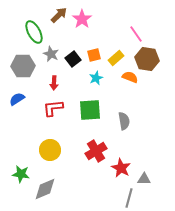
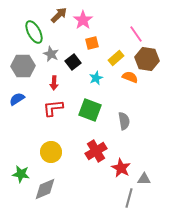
pink star: moved 1 px right, 1 px down
orange square: moved 2 px left, 12 px up
black square: moved 3 px down
green square: rotated 25 degrees clockwise
yellow circle: moved 1 px right, 2 px down
